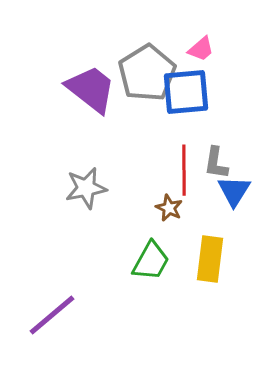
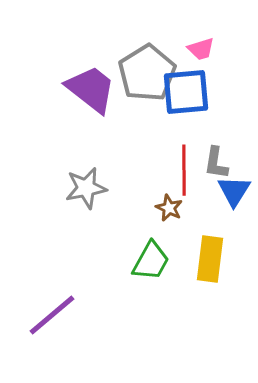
pink trapezoid: rotated 24 degrees clockwise
